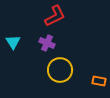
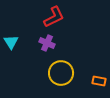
red L-shape: moved 1 px left, 1 px down
cyan triangle: moved 2 px left
yellow circle: moved 1 px right, 3 px down
